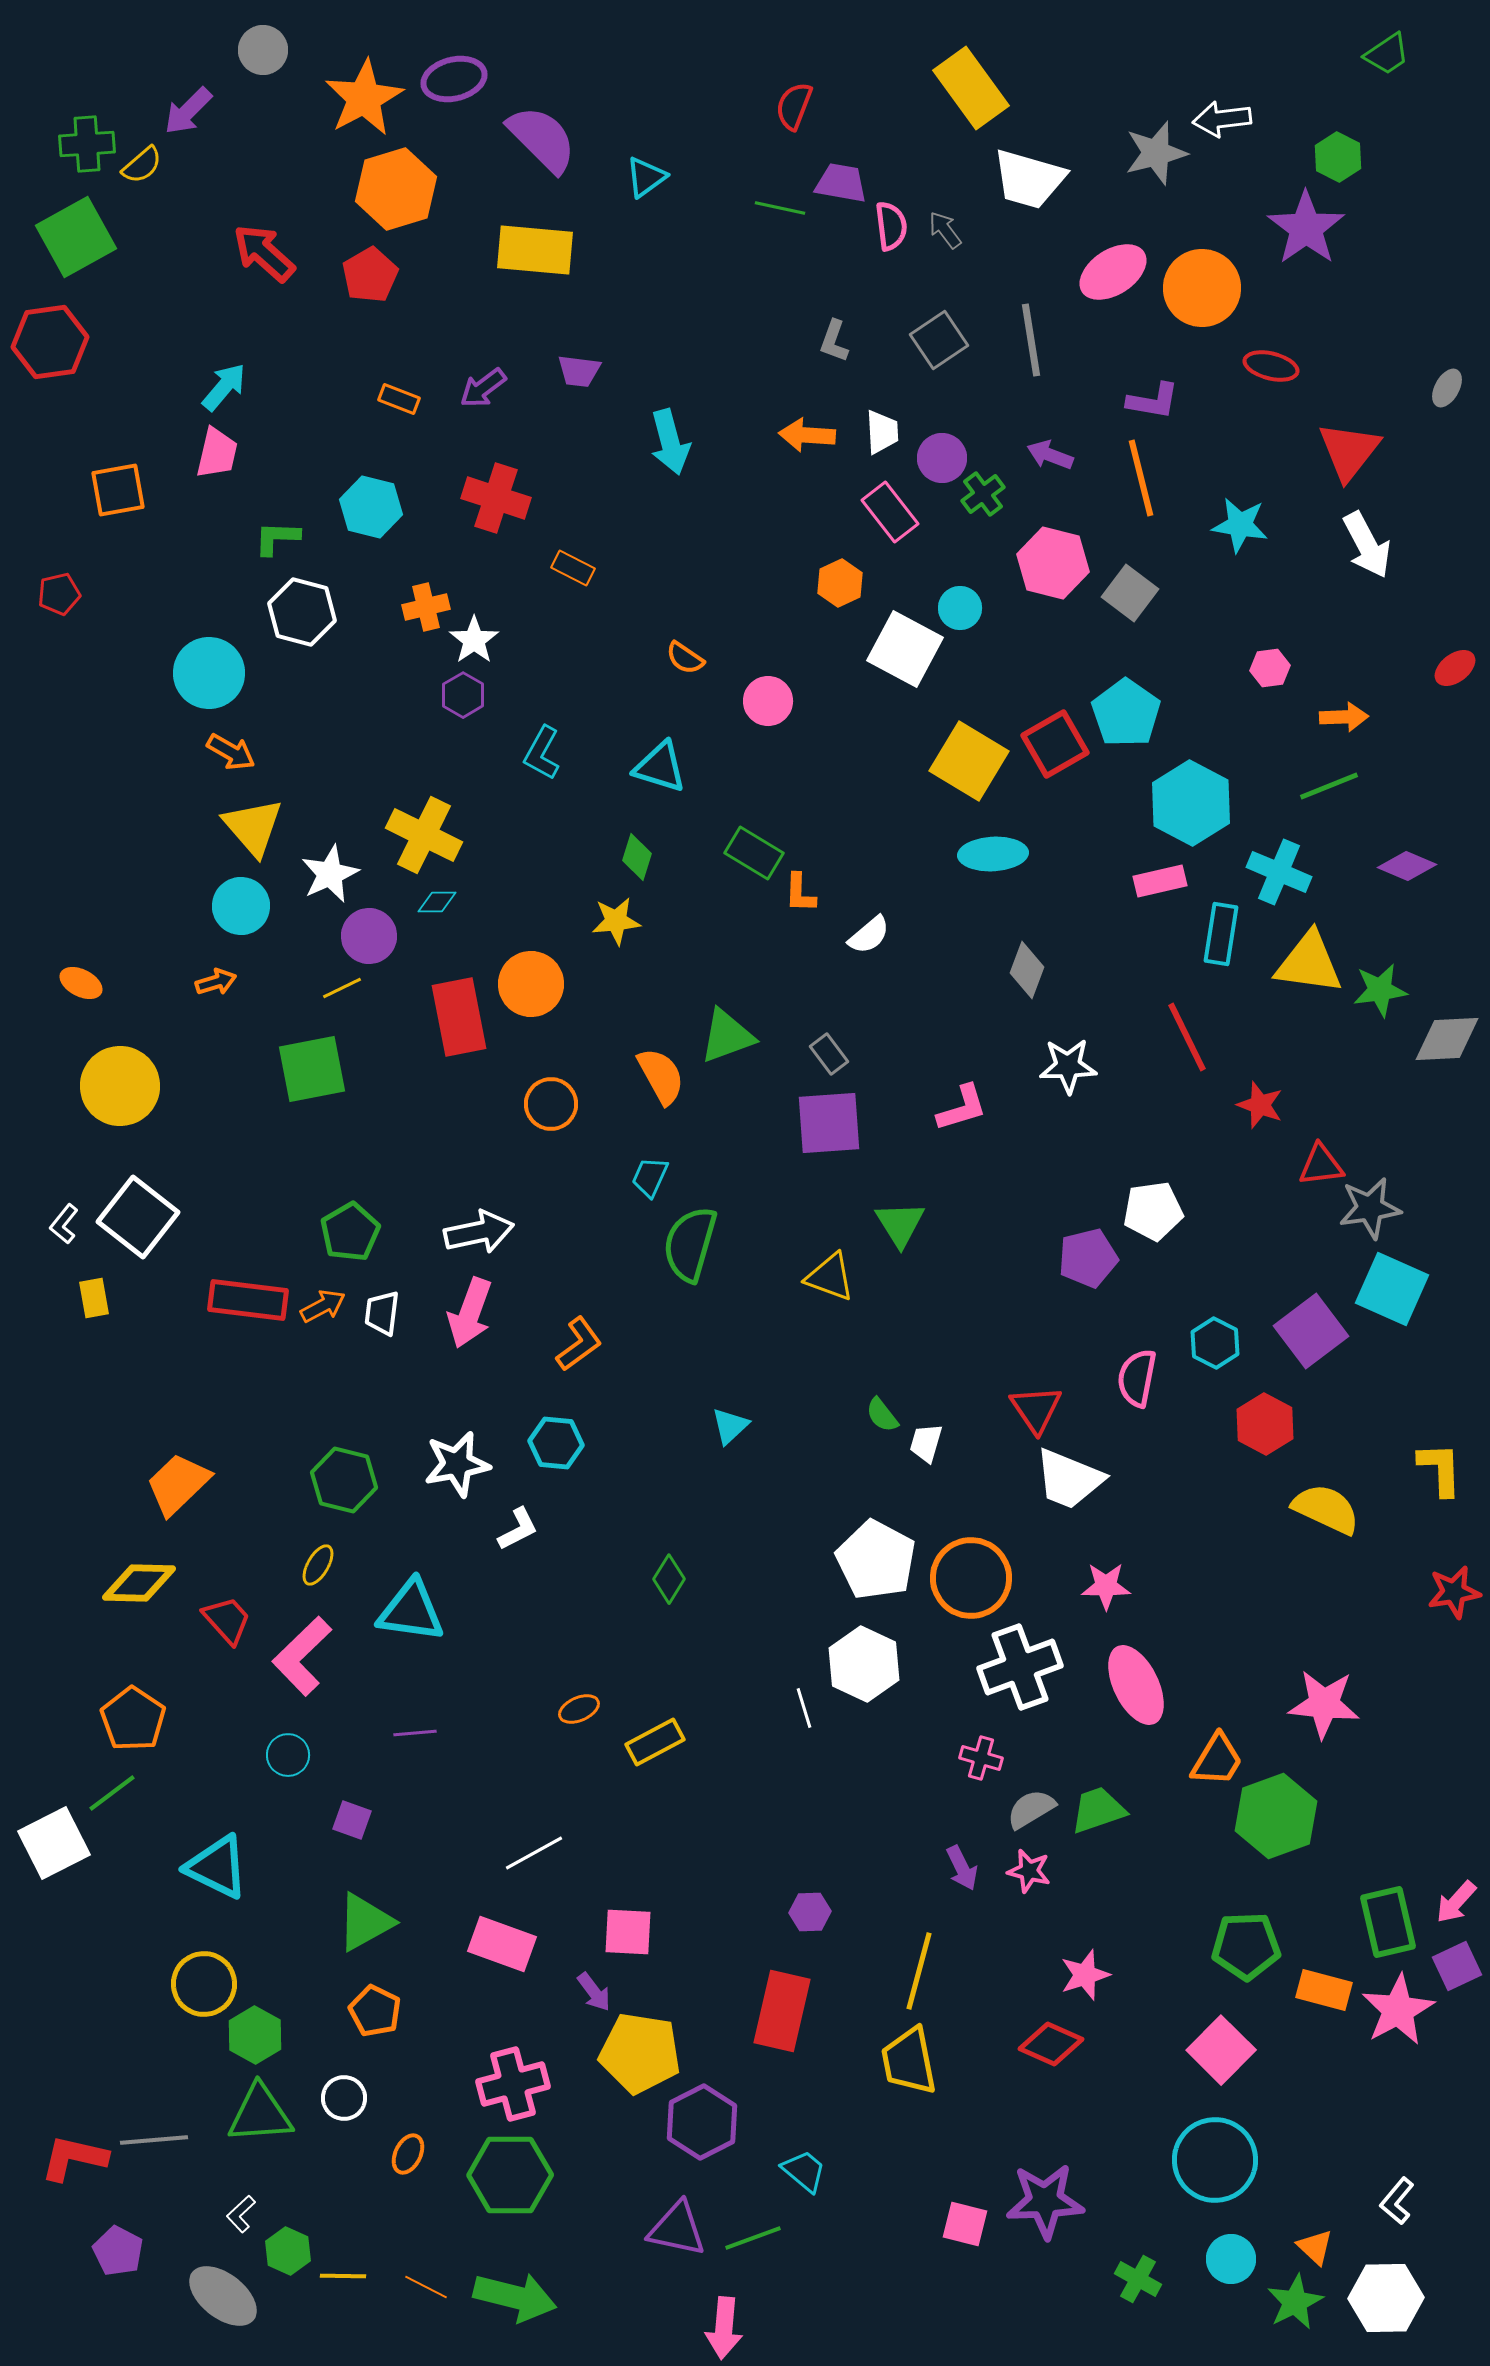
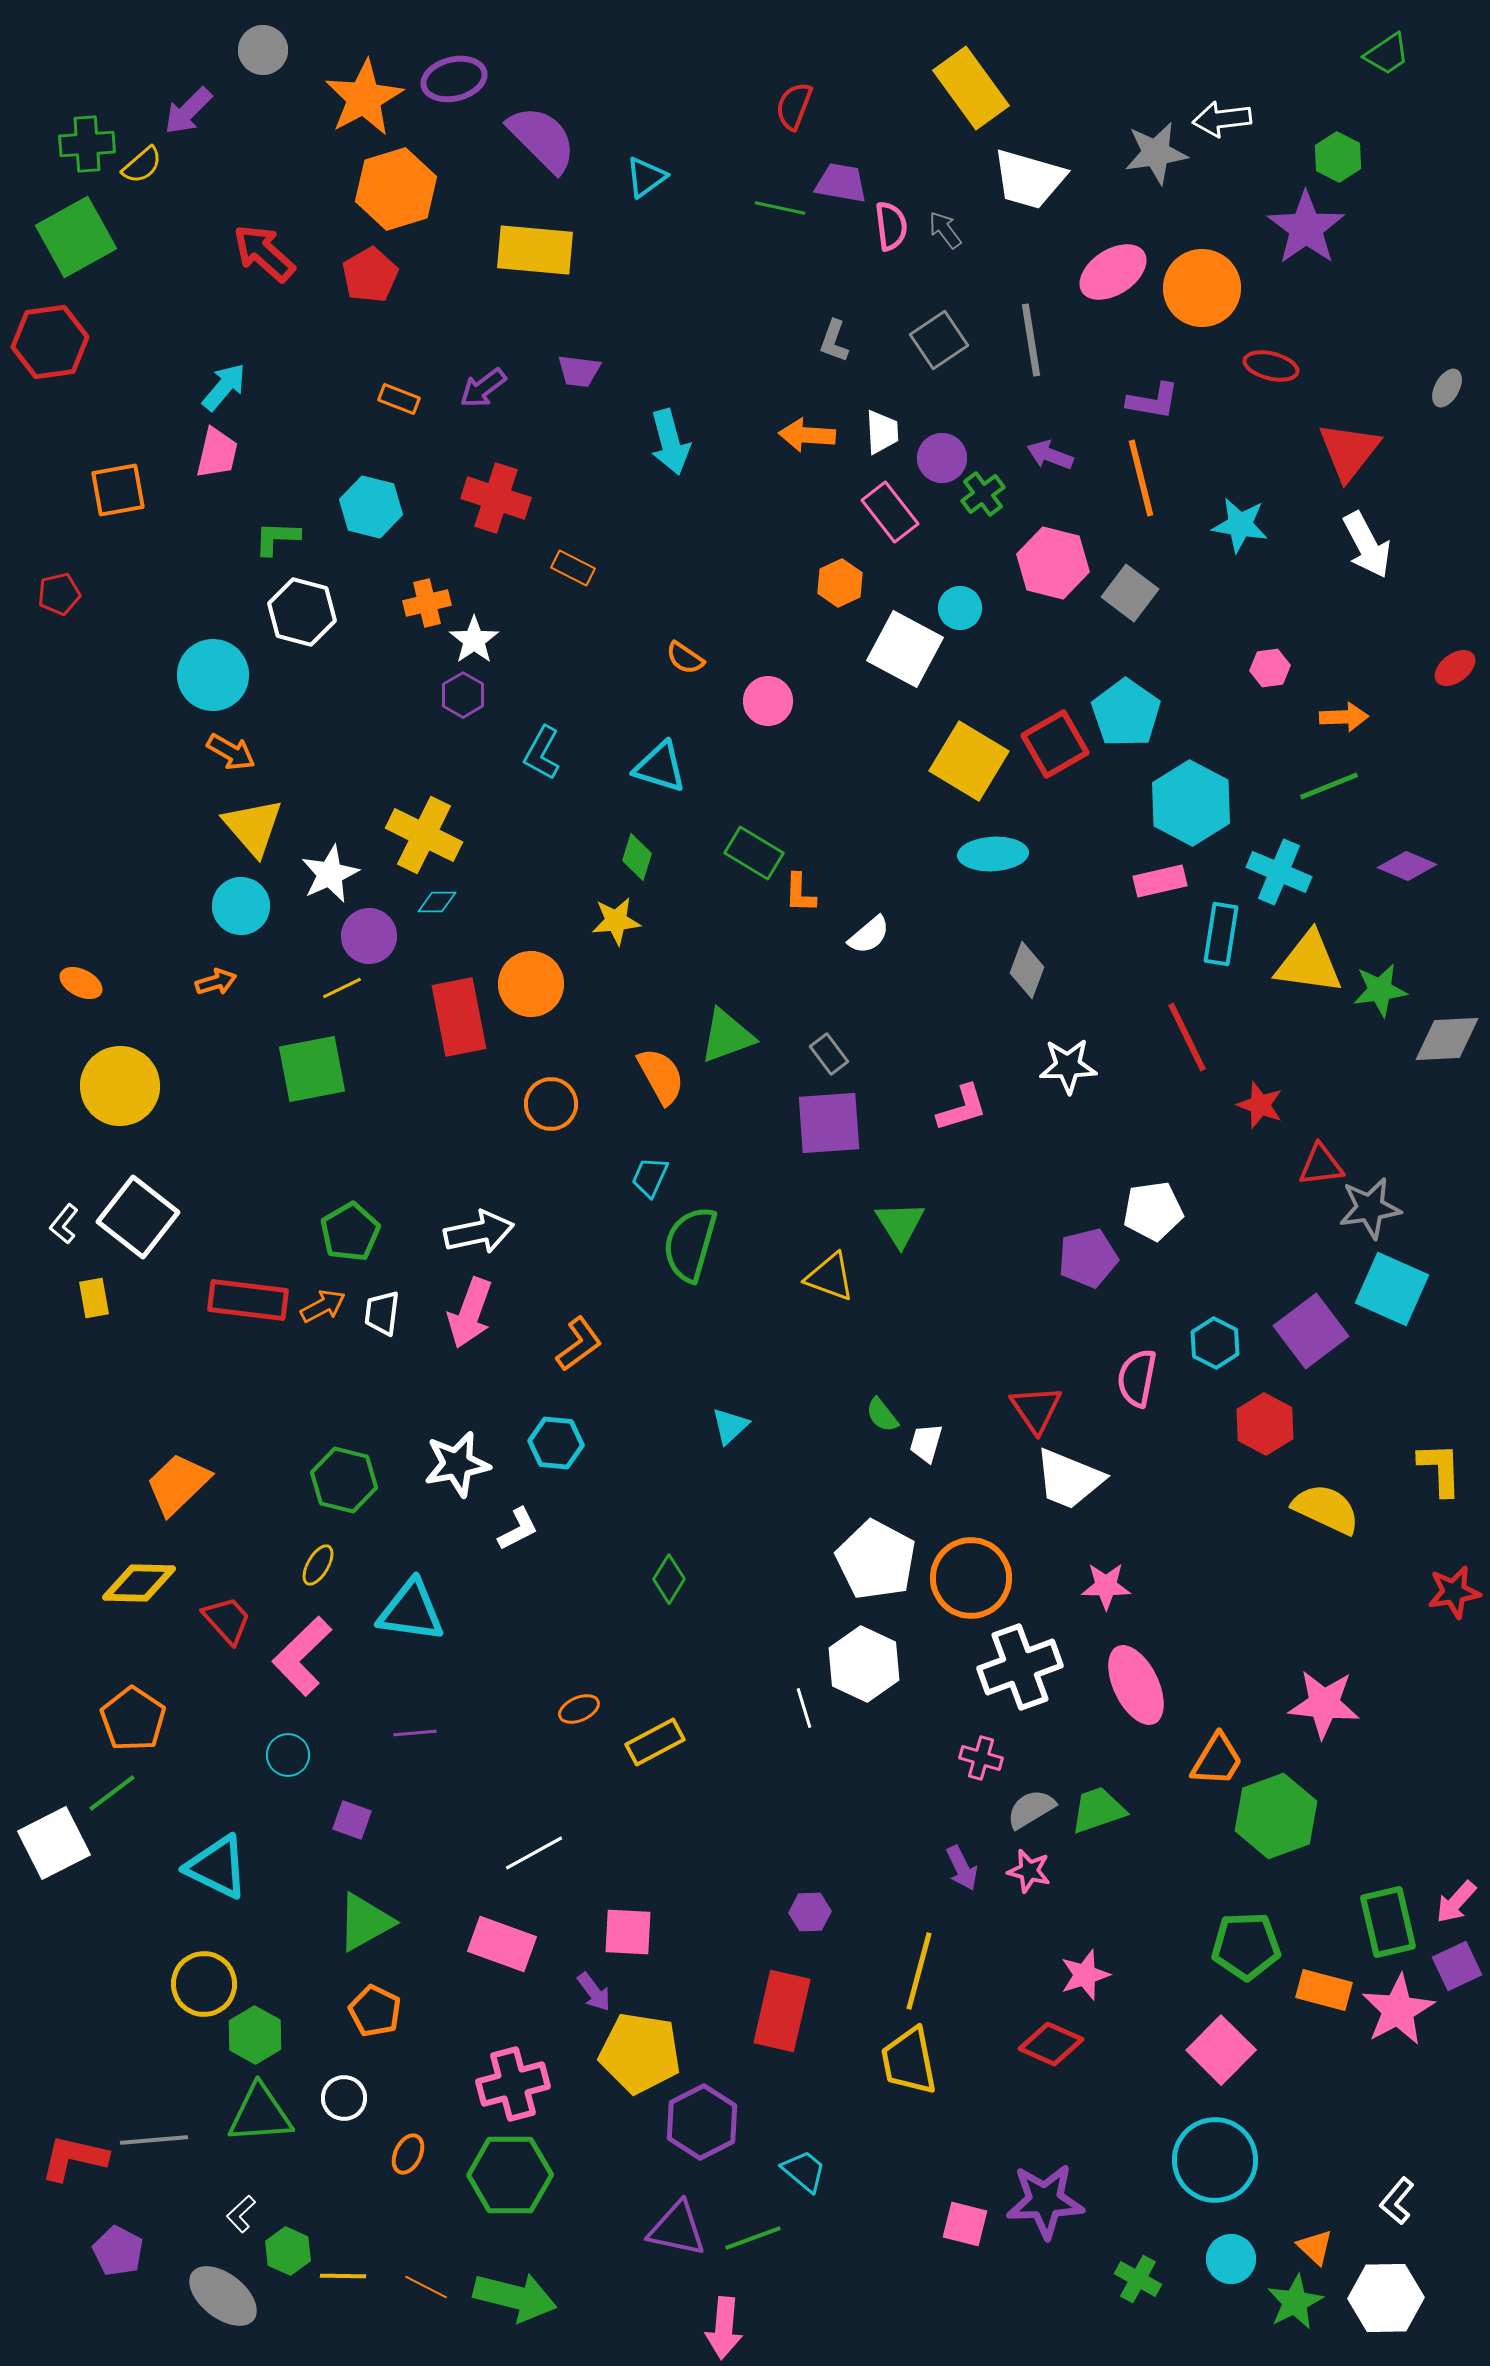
gray star at (1156, 153): rotated 6 degrees clockwise
orange cross at (426, 607): moved 1 px right, 4 px up
cyan circle at (209, 673): moved 4 px right, 2 px down
